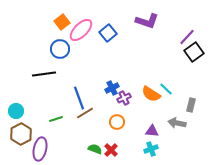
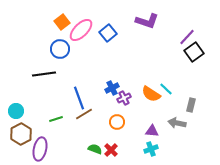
brown line: moved 1 px left, 1 px down
